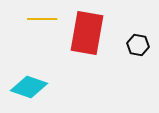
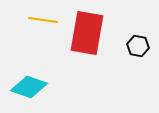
yellow line: moved 1 px right, 1 px down; rotated 8 degrees clockwise
black hexagon: moved 1 px down
